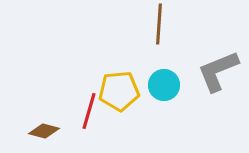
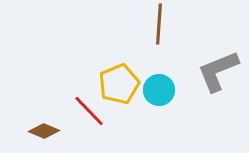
cyan circle: moved 5 px left, 5 px down
yellow pentagon: moved 7 px up; rotated 18 degrees counterclockwise
red line: rotated 60 degrees counterclockwise
brown diamond: rotated 8 degrees clockwise
